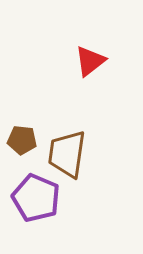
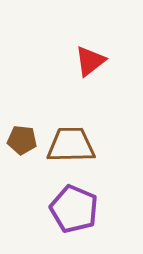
brown trapezoid: moved 4 px right, 9 px up; rotated 81 degrees clockwise
purple pentagon: moved 38 px right, 11 px down
